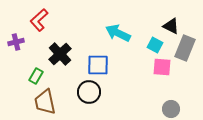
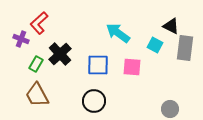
red L-shape: moved 3 px down
cyan arrow: rotated 10 degrees clockwise
purple cross: moved 5 px right, 3 px up; rotated 35 degrees clockwise
gray rectangle: rotated 15 degrees counterclockwise
pink square: moved 30 px left
green rectangle: moved 12 px up
black circle: moved 5 px right, 9 px down
brown trapezoid: moved 8 px left, 7 px up; rotated 16 degrees counterclockwise
gray circle: moved 1 px left
